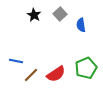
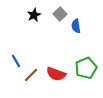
black star: rotated 16 degrees clockwise
blue semicircle: moved 5 px left, 1 px down
blue line: rotated 48 degrees clockwise
red semicircle: rotated 54 degrees clockwise
